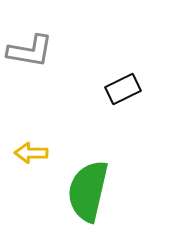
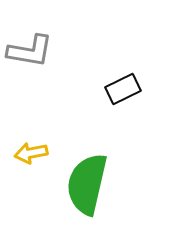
yellow arrow: rotated 12 degrees counterclockwise
green semicircle: moved 1 px left, 7 px up
